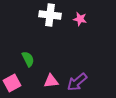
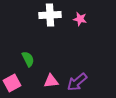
white cross: rotated 10 degrees counterclockwise
